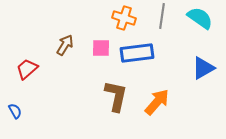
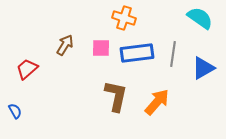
gray line: moved 11 px right, 38 px down
